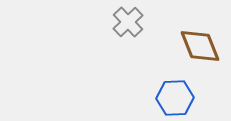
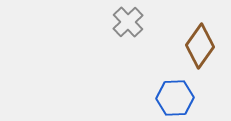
brown diamond: rotated 57 degrees clockwise
